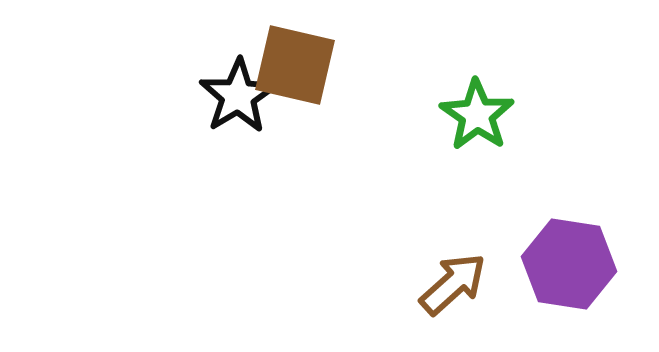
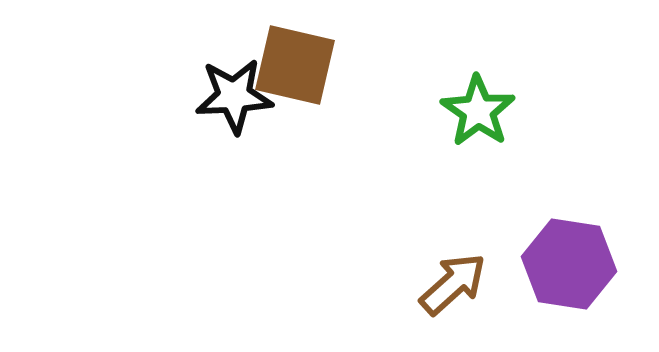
black star: moved 4 px left; rotated 28 degrees clockwise
green star: moved 1 px right, 4 px up
